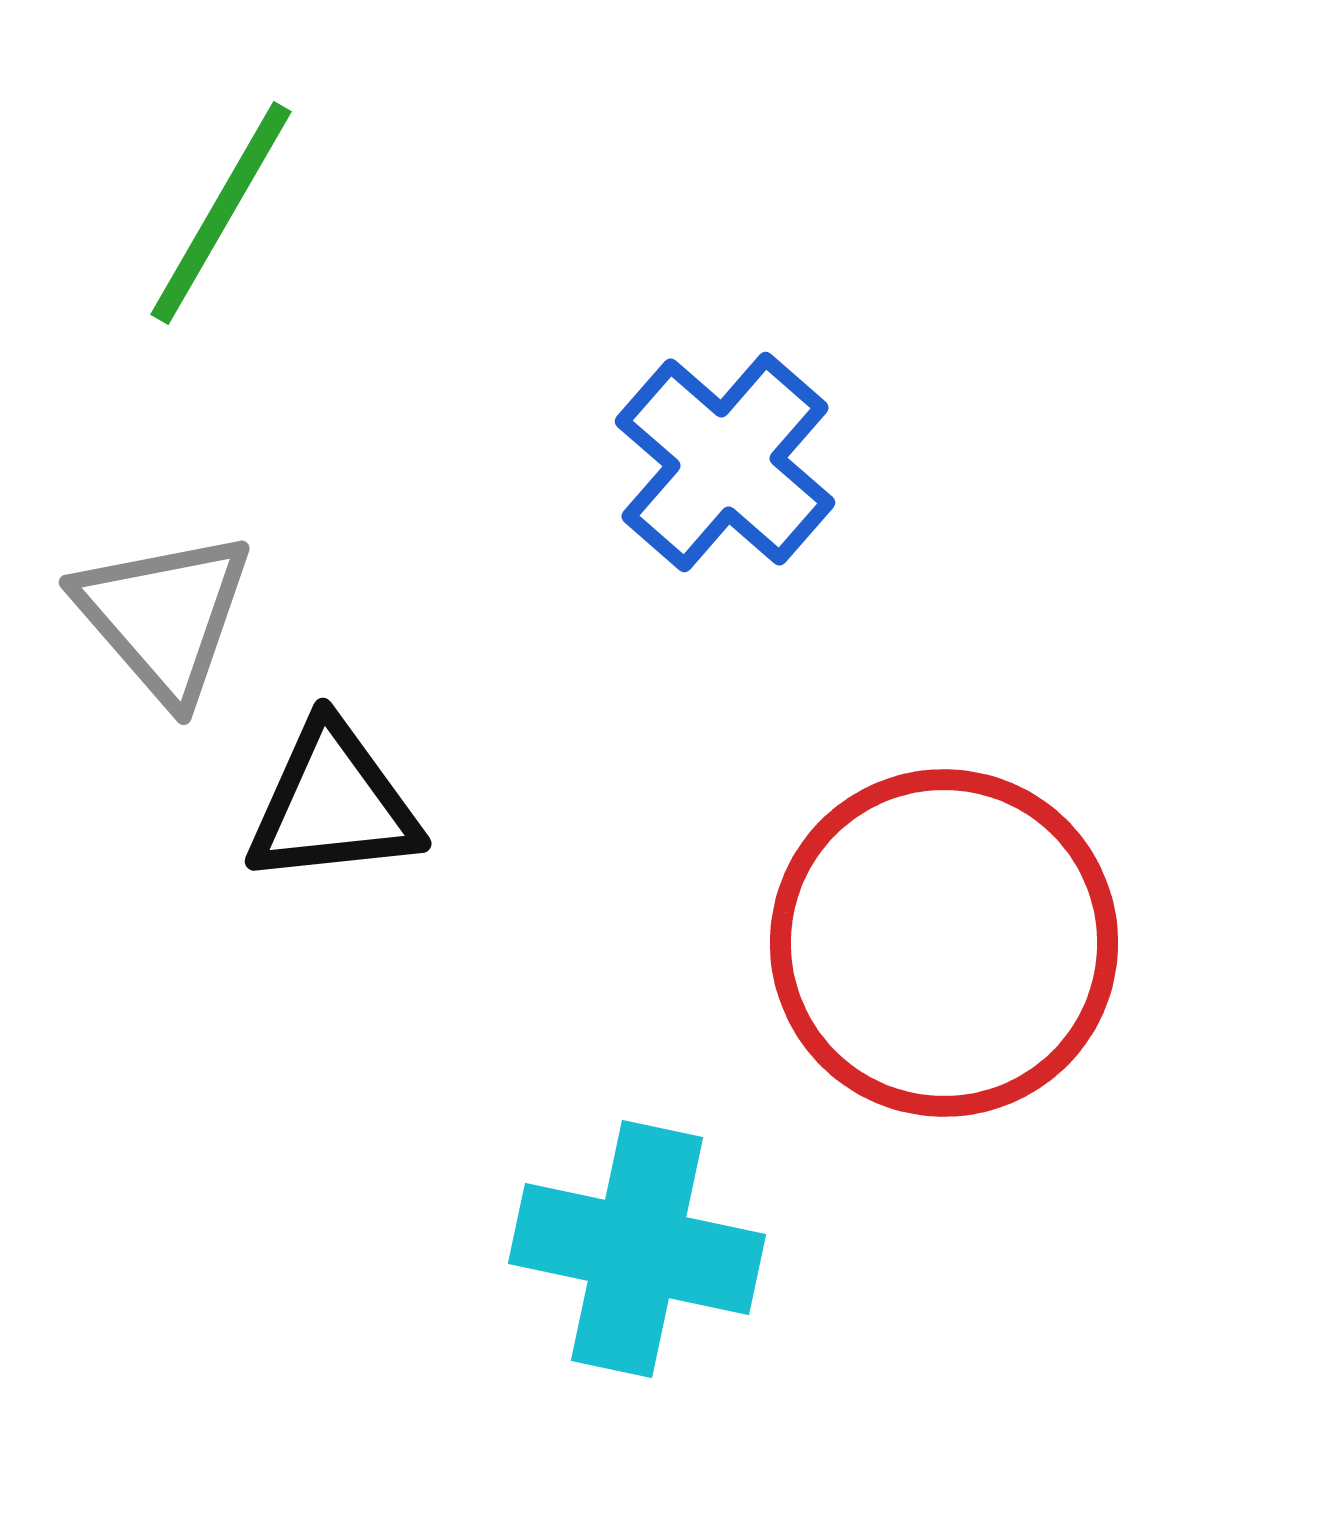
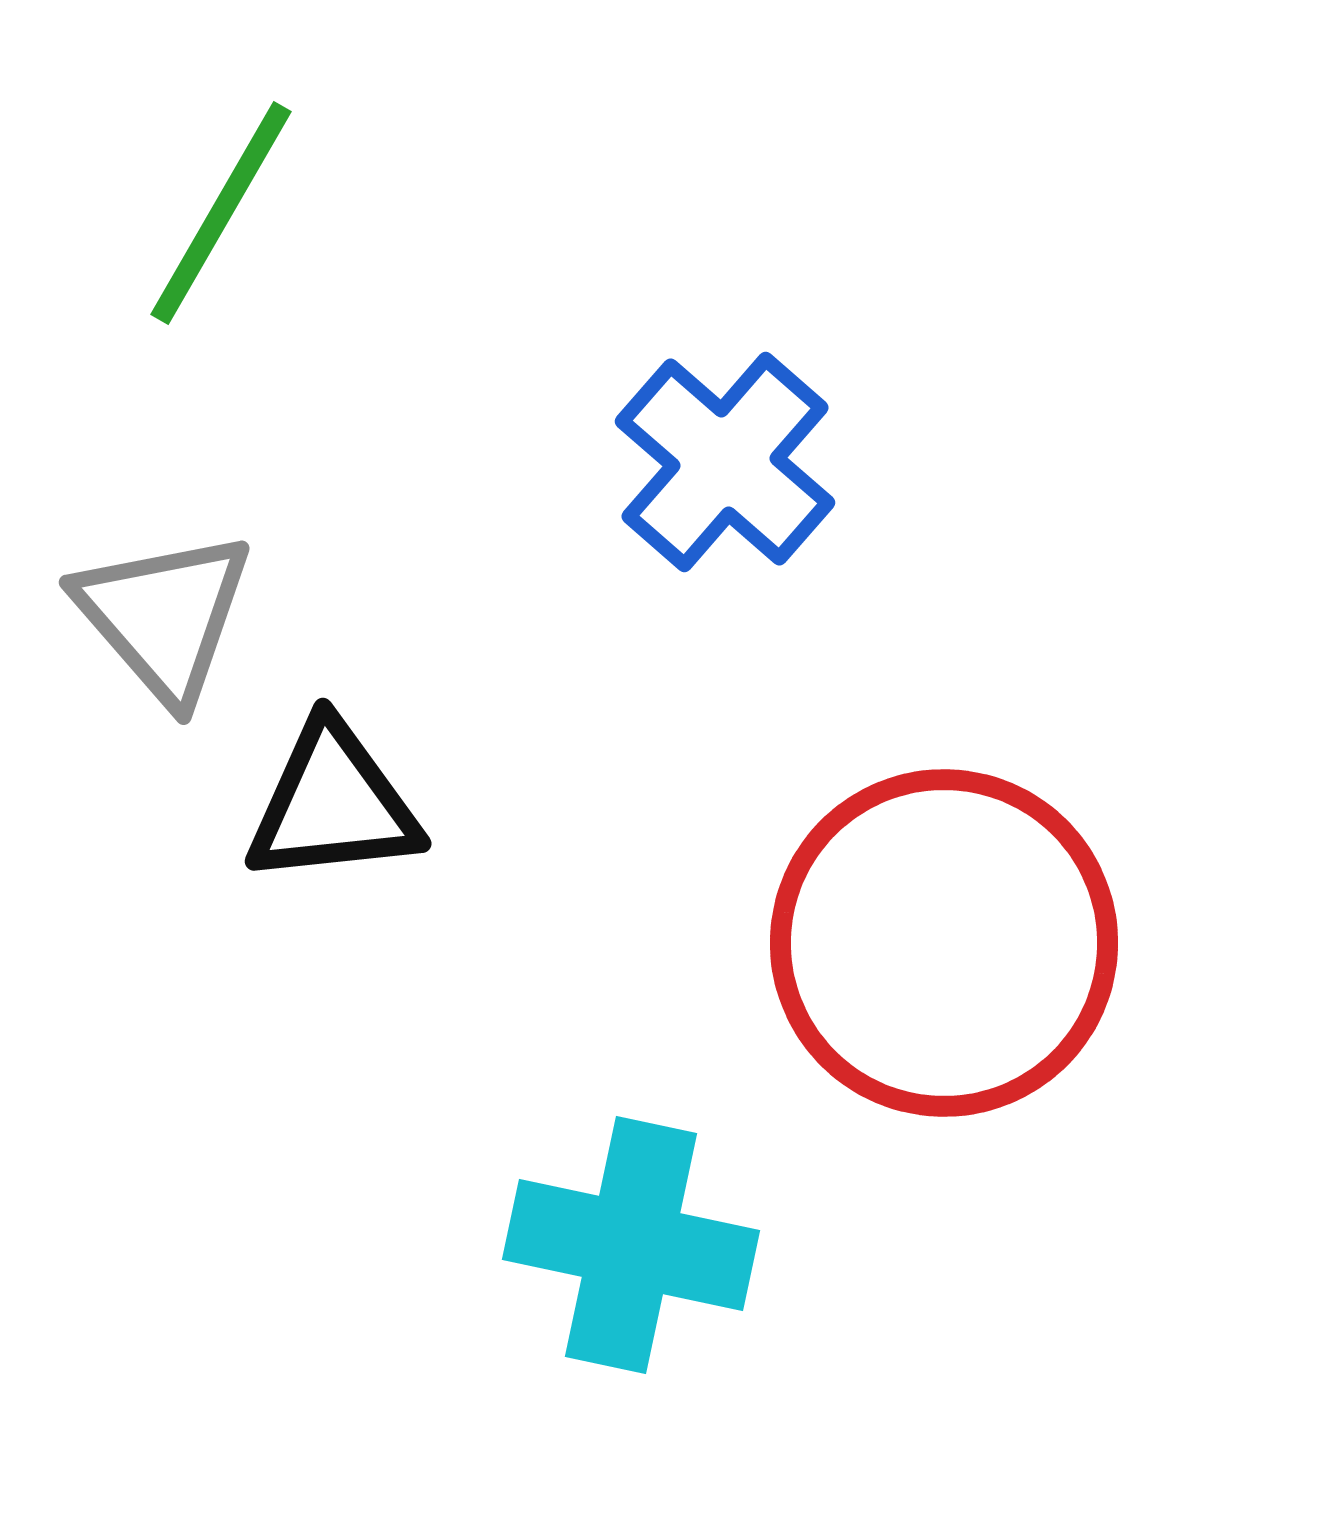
cyan cross: moved 6 px left, 4 px up
